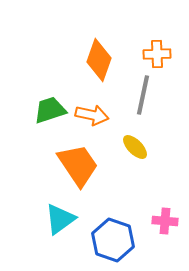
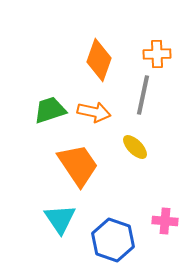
orange arrow: moved 2 px right, 3 px up
cyan triangle: rotated 28 degrees counterclockwise
